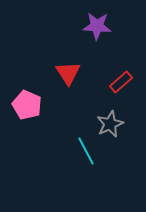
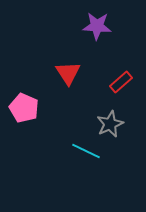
pink pentagon: moved 3 px left, 3 px down
cyan line: rotated 36 degrees counterclockwise
